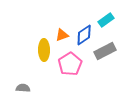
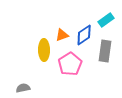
gray rectangle: rotated 55 degrees counterclockwise
gray semicircle: rotated 16 degrees counterclockwise
